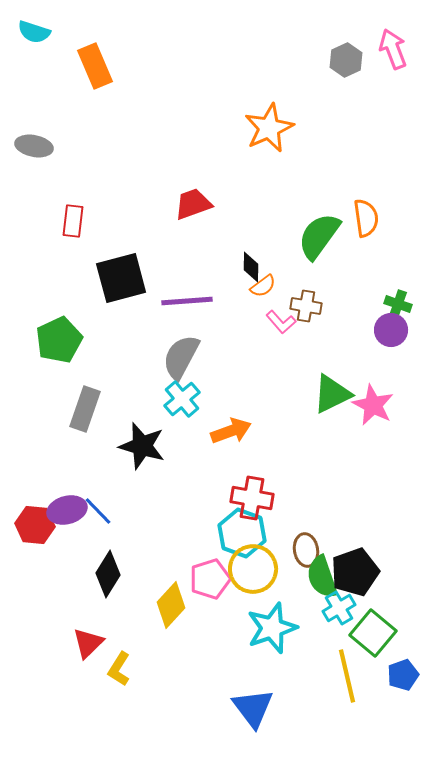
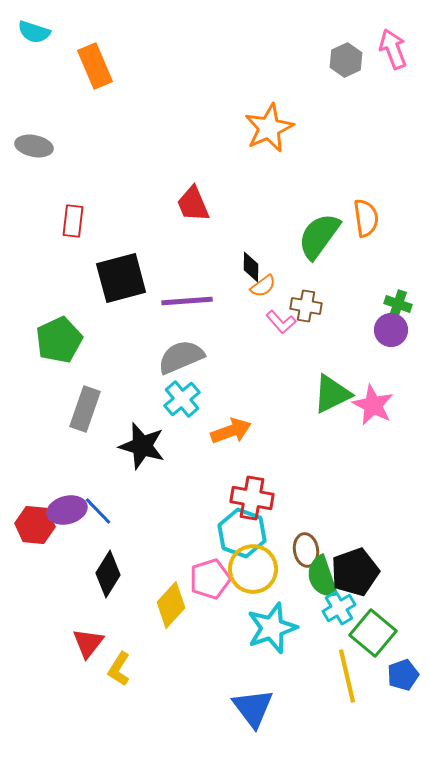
red trapezoid at (193, 204): rotated 93 degrees counterclockwise
gray semicircle at (181, 357): rotated 39 degrees clockwise
red triangle at (88, 643): rotated 8 degrees counterclockwise
